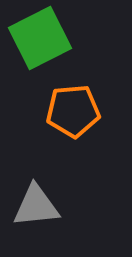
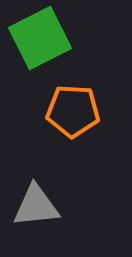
orange pentagon: rotated 8 degrees clockwise
